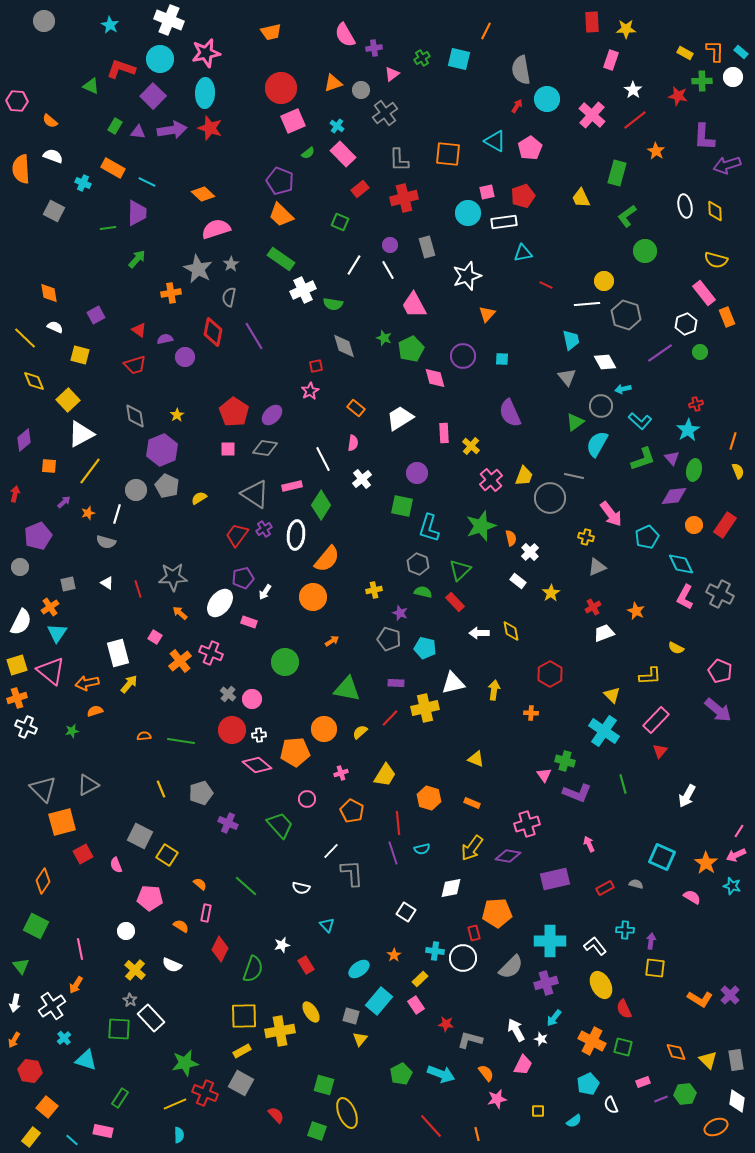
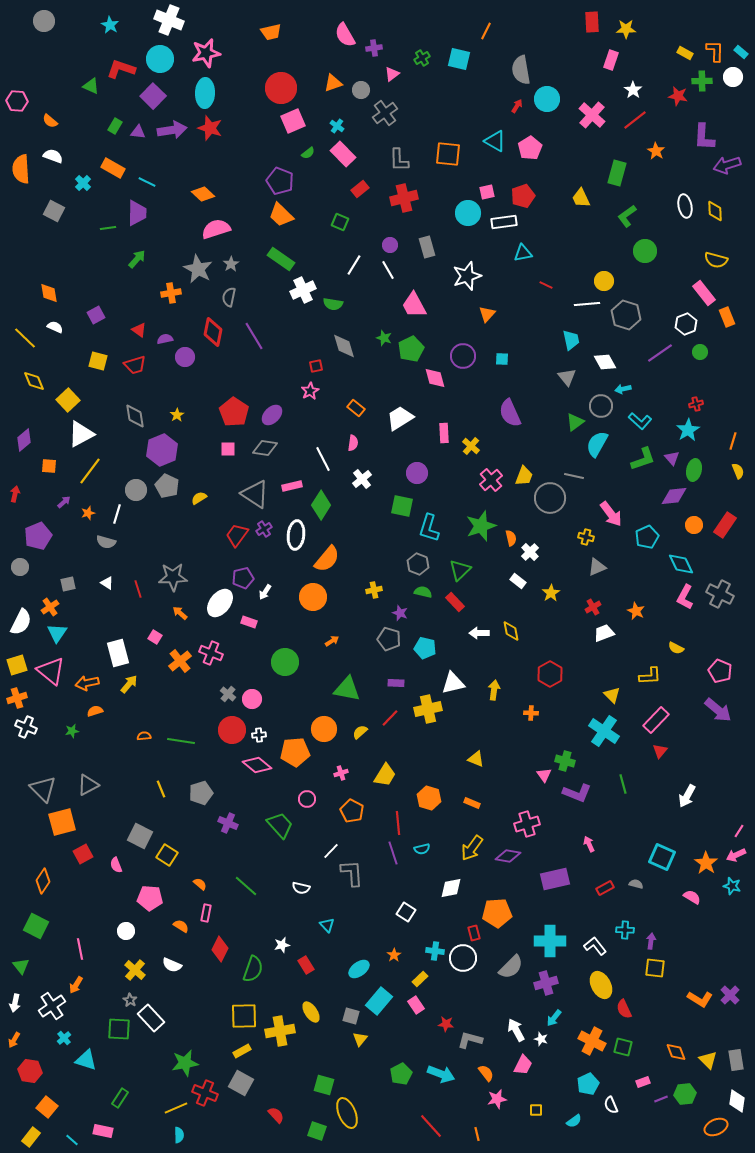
cyan cross at (83, 183): rotated 21 degrees clockwise
yellow square at (80, 355): moved 18 px right, 6 px down
yellow cross at (425, 708): moved 3 px right, 1 px down
yellow line at (175, 1104): moved 1 px right, 4 px down
yellow square at (538, 1111): moved 2 px left, 1 px up
